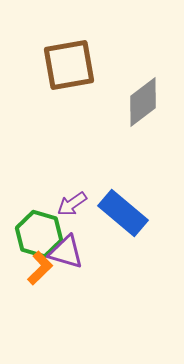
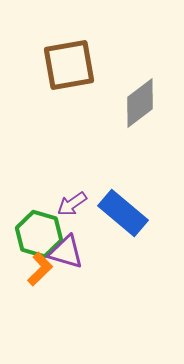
gray diamond: moved 3 px left, 1 px down
orange L-shape: moved 1 px down
